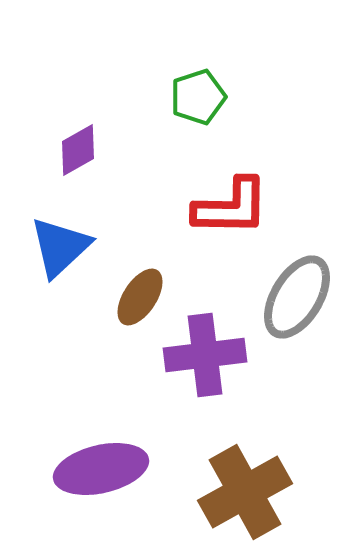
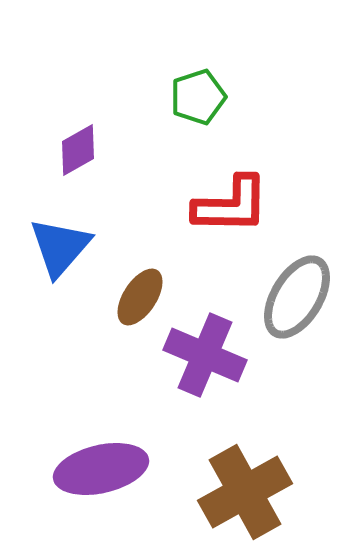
red L-shape: moved 2 px up
blue triangle: rotated 6 degrees counterclockwise
purple cross: rotated 30 degrees clockwise
